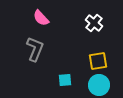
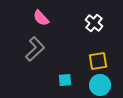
gray L-shape: rotated 25 degrees clockwise
cyan circle: moved 1 px right
